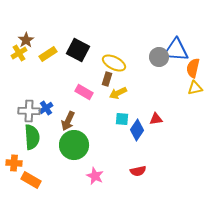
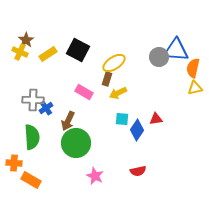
yellow cross: moved 1 px right, 1 px up; rotated 35 degrees counterclockwise
yellow ellipse: rotated 60 degrees counterclockwise
gray cross: moved 4 px right, 11 px up
green circle: moved 2 px right, 2 px up
